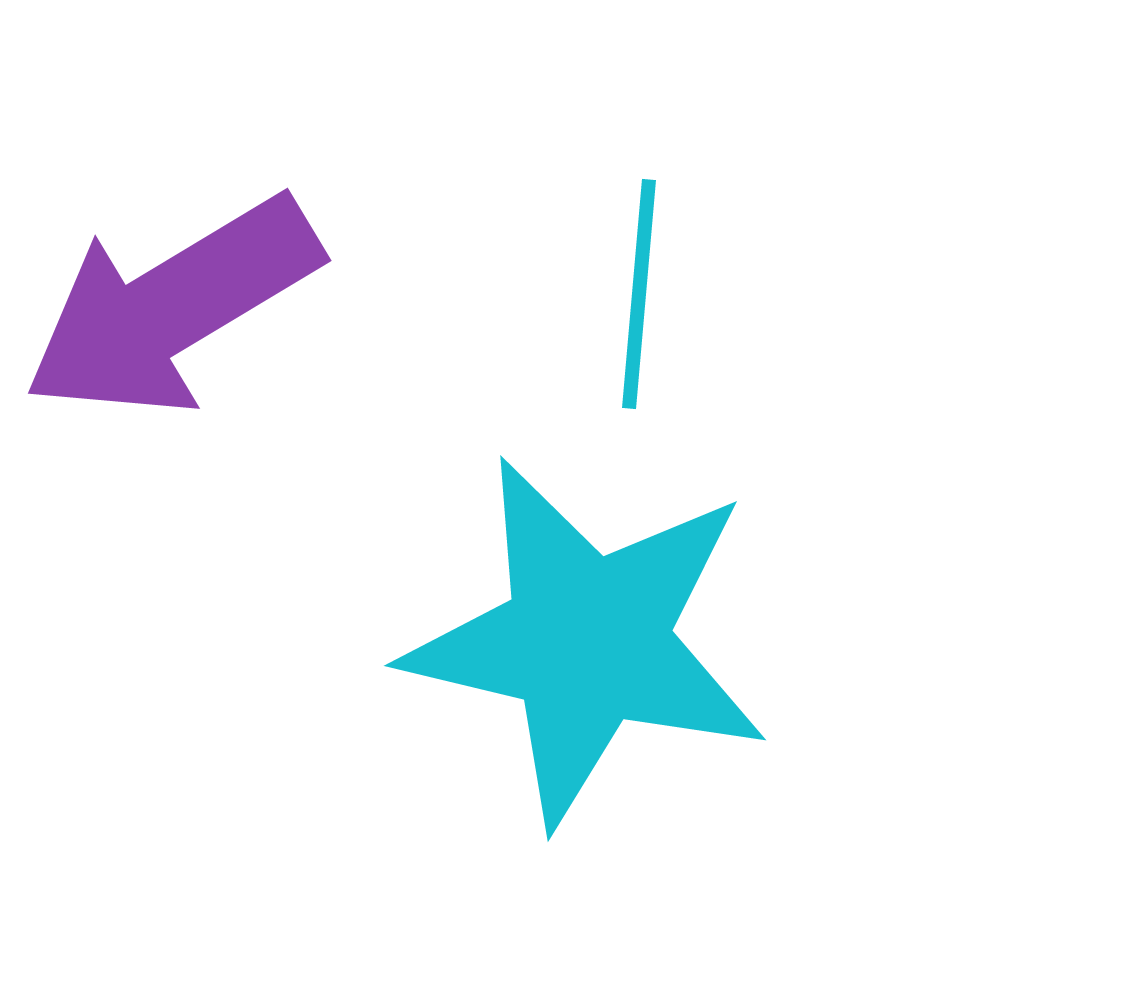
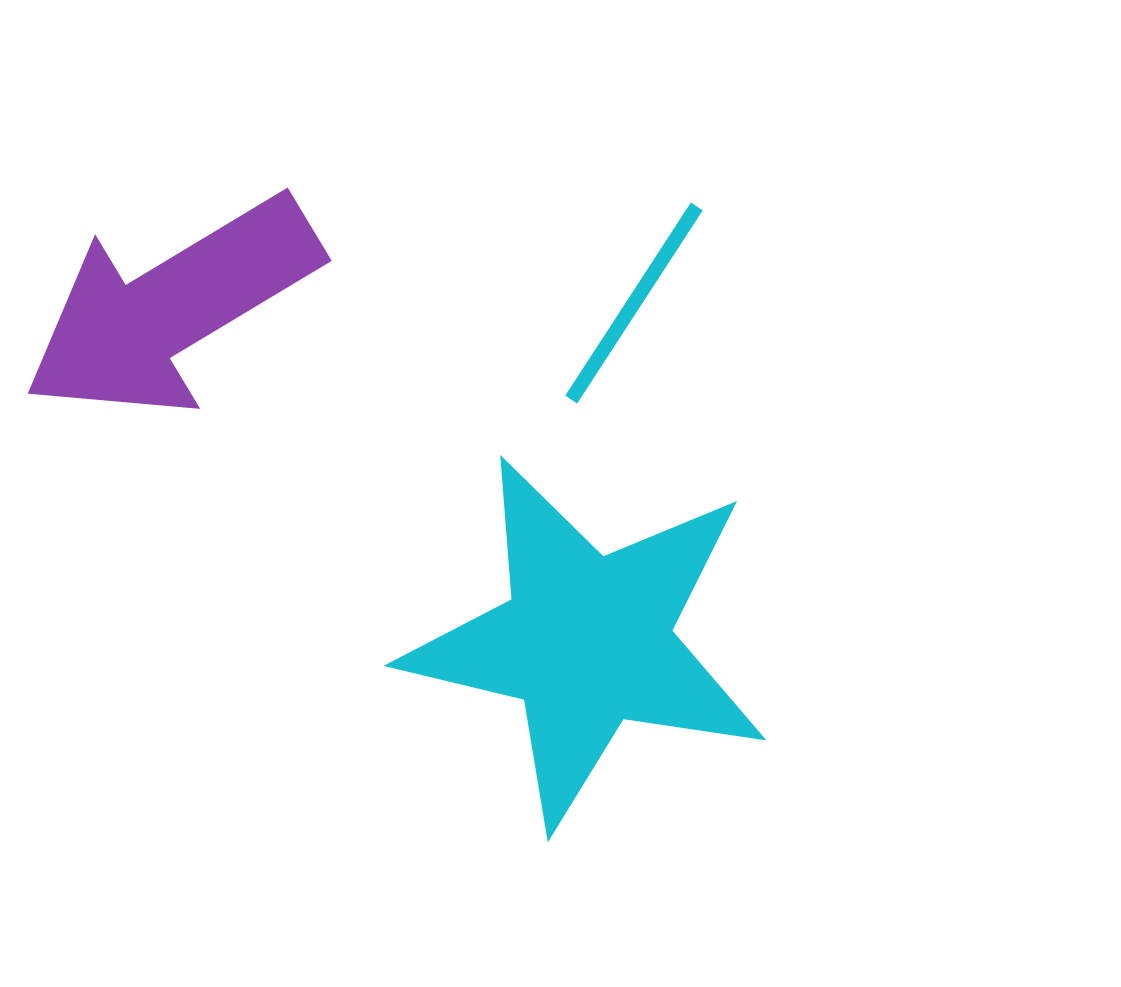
cyan line: moved 5 px left, 9 px down; rotated 28 degrees clockwise
